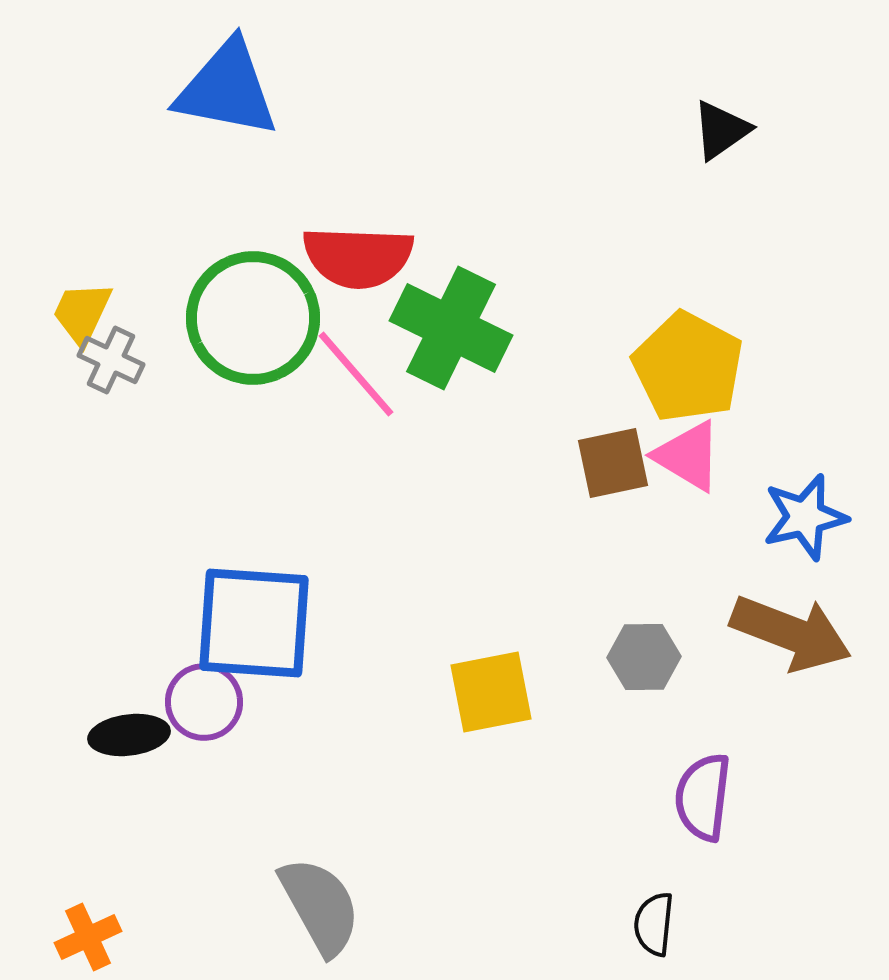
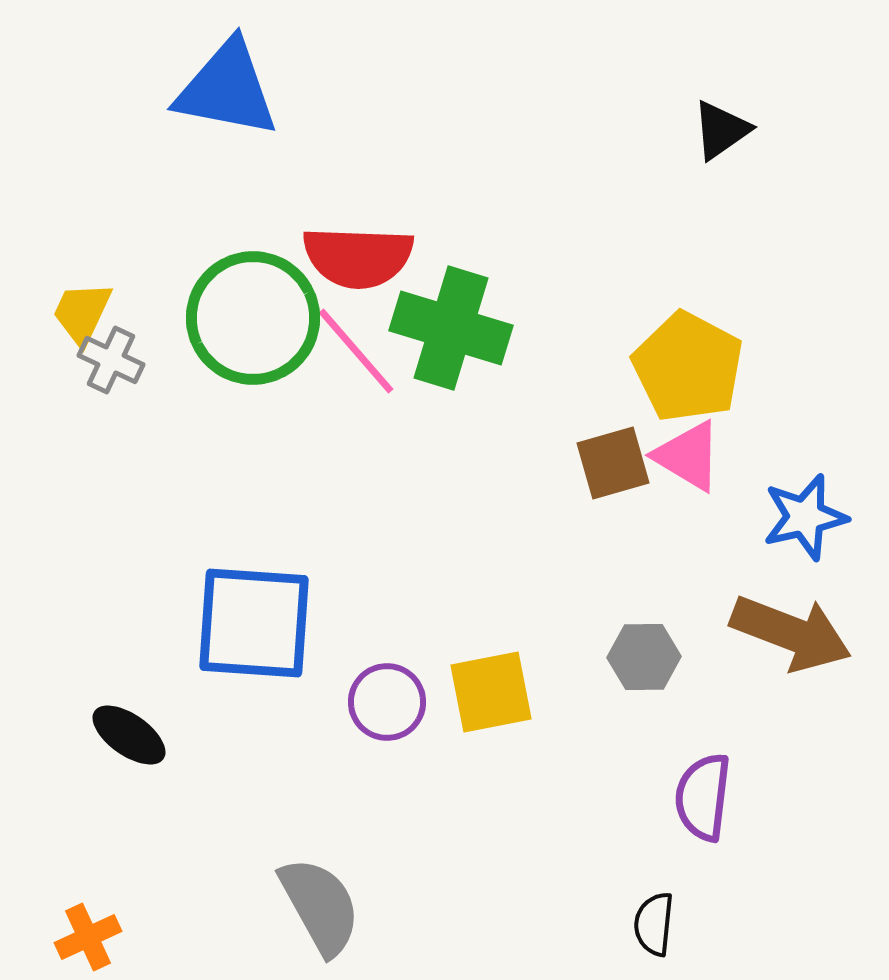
green cross: rotated 9 degrees counterclockwise
pink line: moved 23 px up
brown square: rotated 4 degrees counterclockwise
purple circle: moved 183 px right
black ellipse: rotated 42 degrees clockwise
